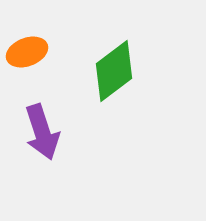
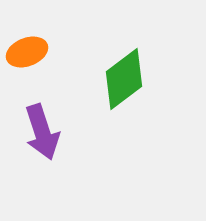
green diamond: moved 10 px right, 8 px down
